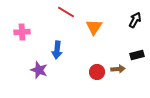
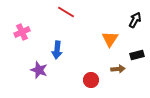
orange triangle: moved 16 px right, 12 px down
pink cross: rotated 21 degrees counterclockwise
red circle: moved 6 px left, 8 px down
